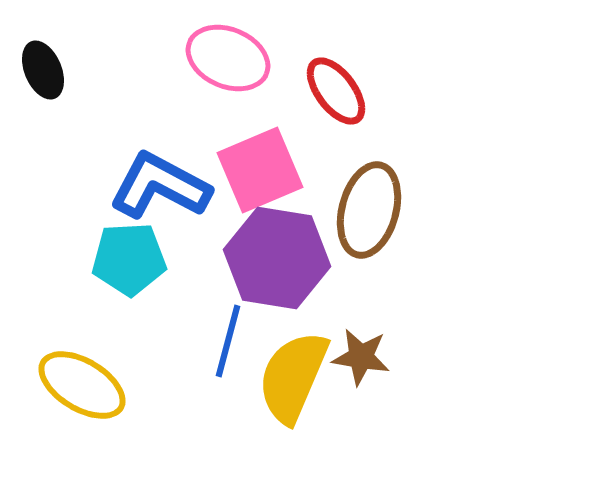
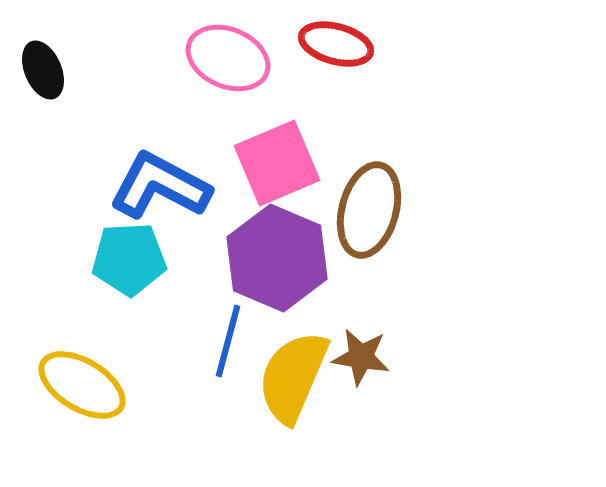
red ellipse: moved 47 px up; rotated 38 degrees counterclockwise
pink square: moved 17 px right, 7 px up
purple hexagon: rotated 14 degrees clockwise
